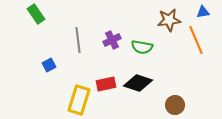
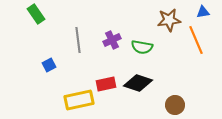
yellow rectangle: rotated 60 degrees clockwise
